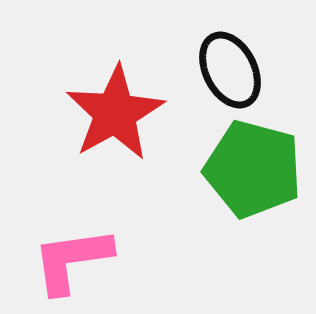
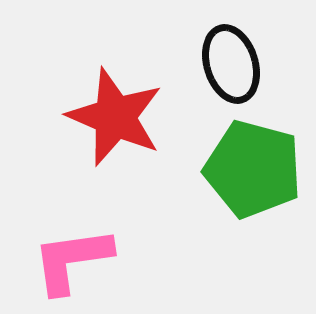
black ellipse: moved 1 px right, 6 px up; rotated 10 degrees clockwise
red star: moved 4 px down; rotated 20 degrees counterclockwise
